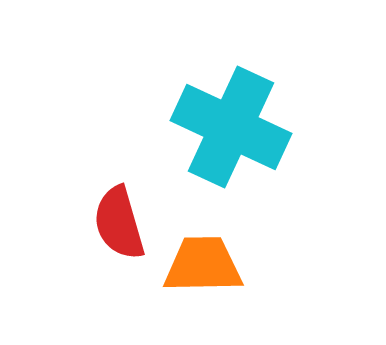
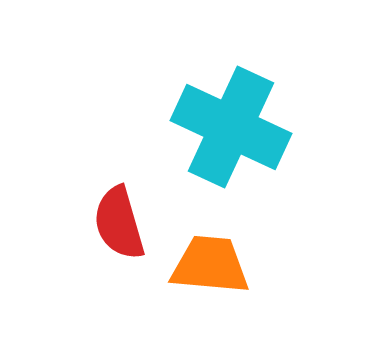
orange trapezoid: moved 7 px right; rotated 6 degrees clockwise
